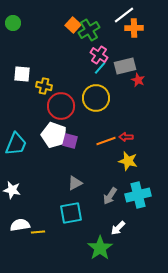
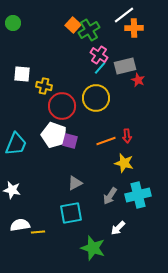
red circle: moved 1 px right
red arrow: moved 1 px right, 1 px up; rotated 96 degrees counterclockwise
yellow star: moved 4 px left, 2 px down
green star: moved 7 px left; rotated 20 degrees counterclockwise
